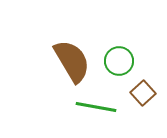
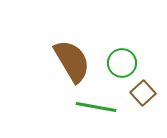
green circle: moved 3 px right, 2 px down
